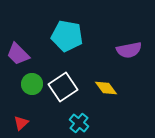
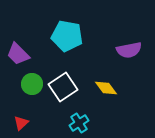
cyan cross: rotated 18 degrees clockwise
